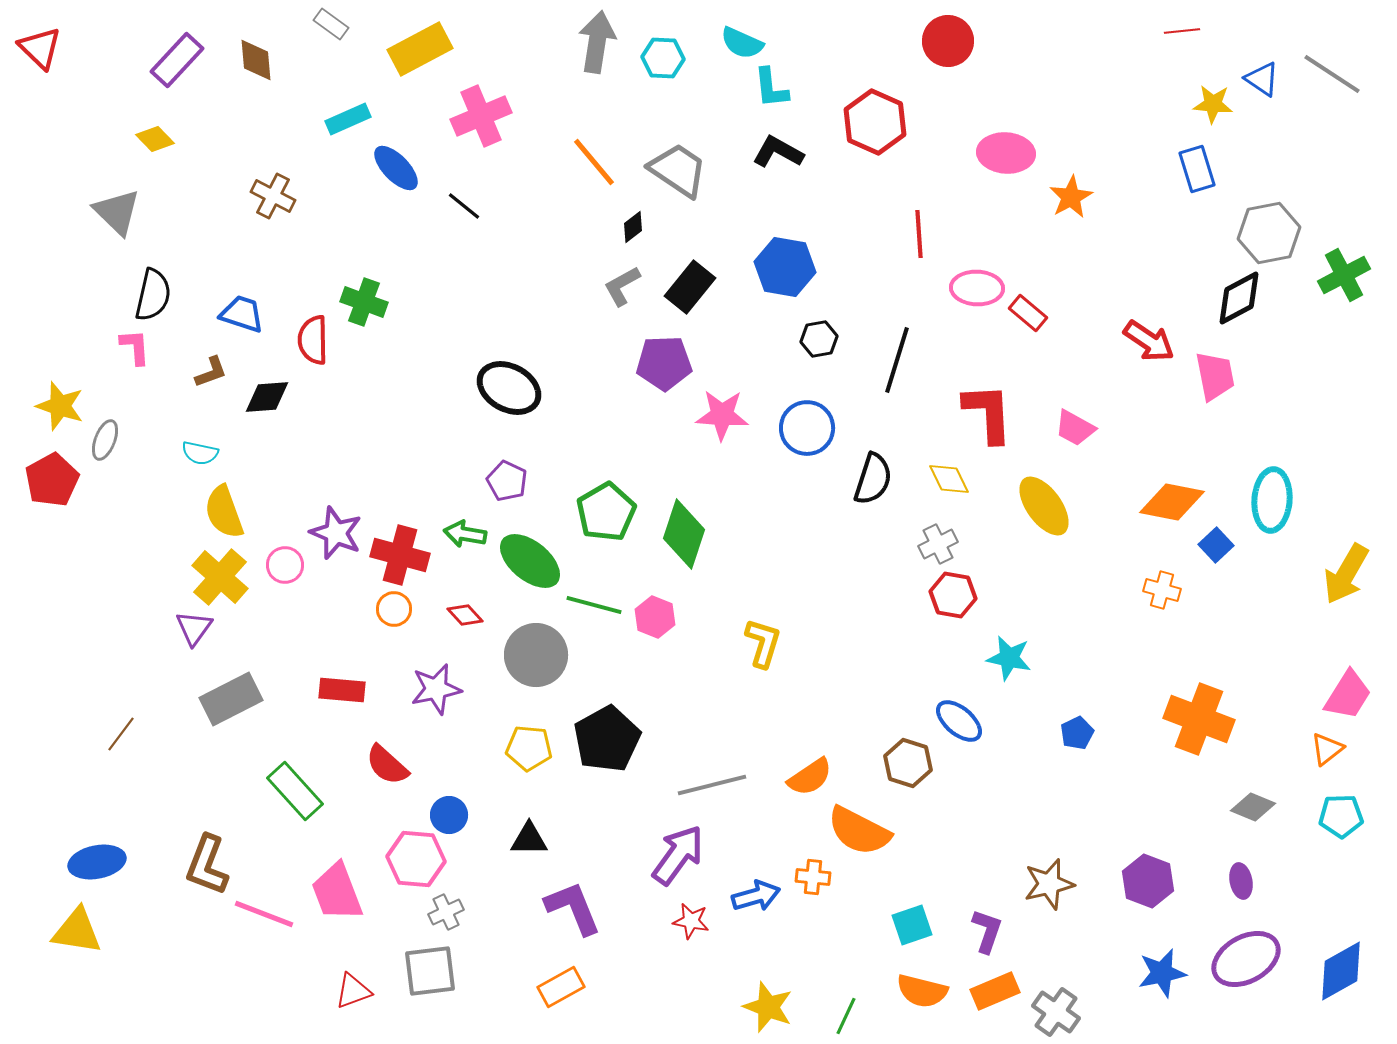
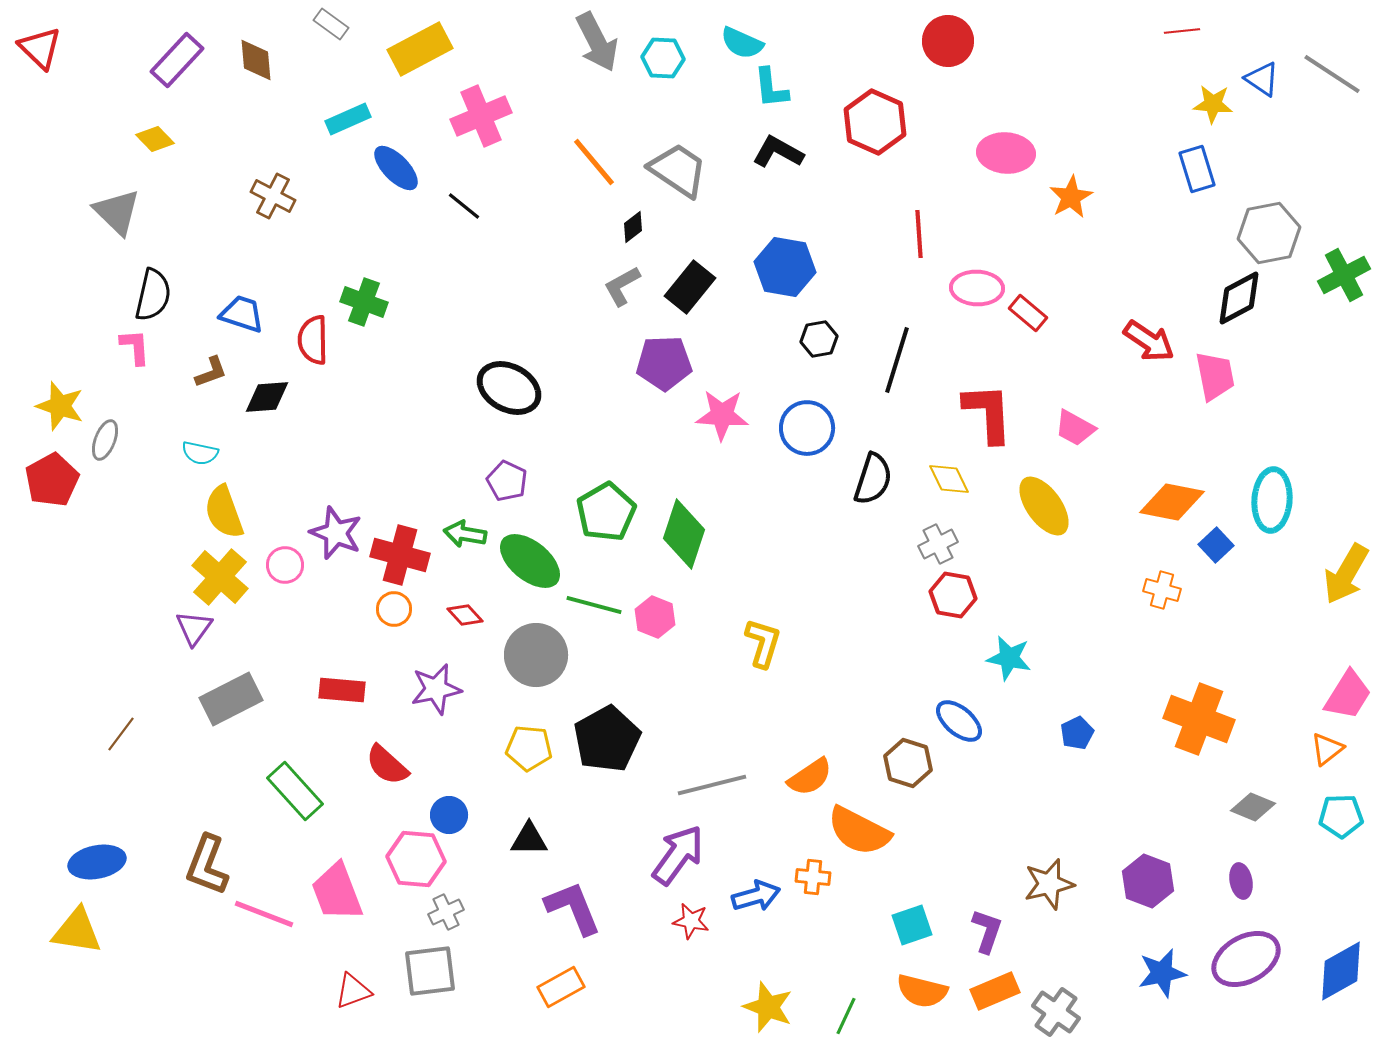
gray arrow at (597, 42): rotated 144 degrees clockwise
